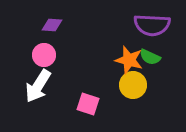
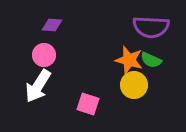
purple semicircle: moved 1 px left, 2 px down
green semicircle: moved 1 px right, 3 px down
yellow circle: moved 1 px right
